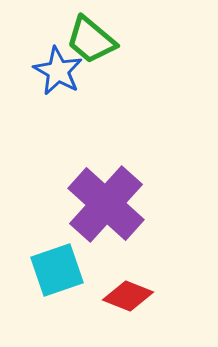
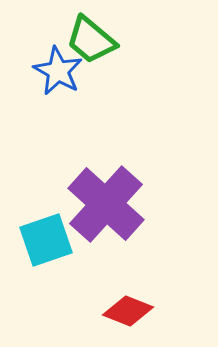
cyan square: moved 11 px left, 30 px up
red diamond: moved 15 px down
